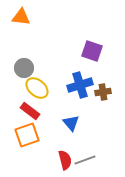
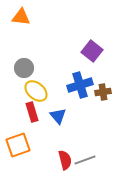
purple square: rotated 20 degrees clockwise
yellow ellipse: moved 1 px left, 3 px down
red rectangle: moved 2 px right, 1 px down; rotated 36 degrees clockwise
blue triangle: moved 13 px left, 7 px up
orange square: moved 9 px left, 10 px down
